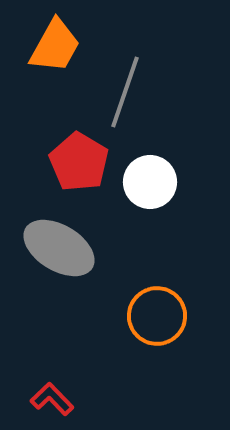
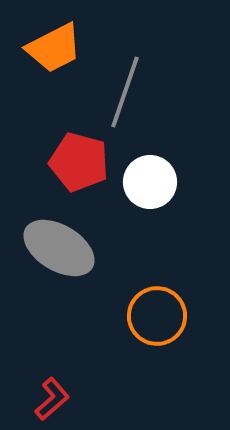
orange trapezoid: moved 1 px left, 2 px down; rotated 34 degrees clockwise
red pentagon: rotated 16 degrees counterclockwise
red L-shape: rotated 93 degrees clockwise
